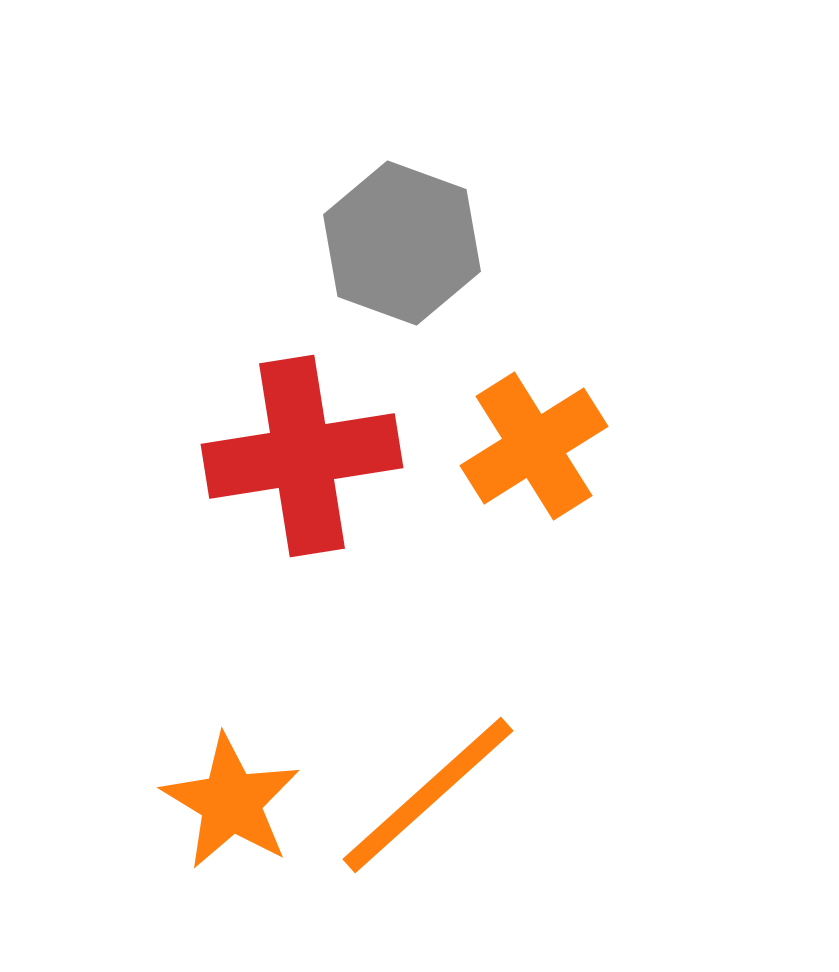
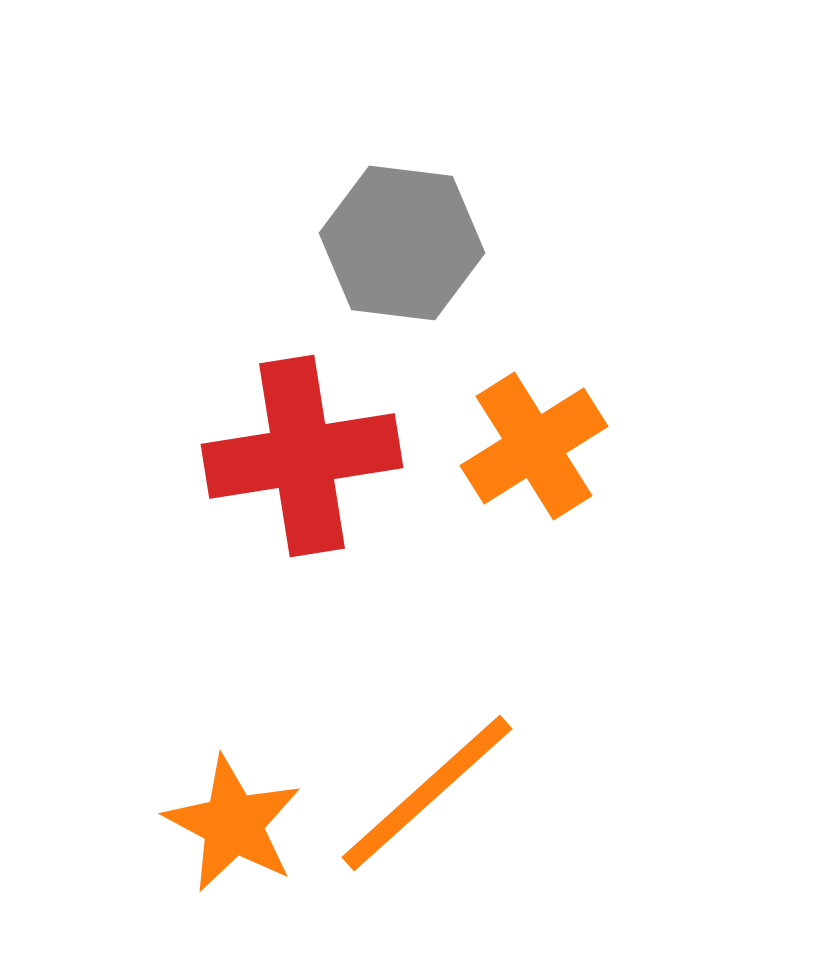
gray hexagon: rotated 13 degrees counterclockwise
orange line: moved 1 px left, 2 px up
orange star: moved 2 px right, 22 px down; rotated 3 degrees counterclockwise
